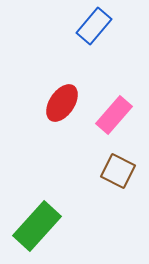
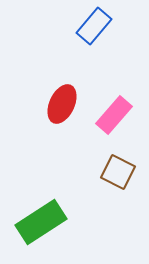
red ellipse: moved 1 px down; rotated 9 degrees counterclockwise
brown square: moved 1 px down
green rectangle: moved 4 px right, 4 px up; rotated 15 degrees clockwise
